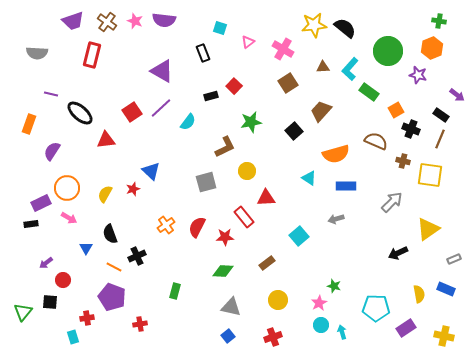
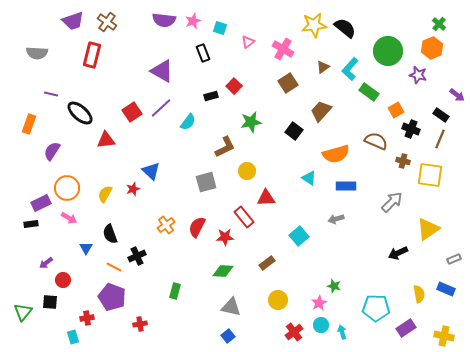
pink star at (135, 21): moved 58 px right; rotated 28 degrees clockwise
green cross at (439, 21): moved 3 px down; rotated 32 degrees clockwise
brown triangle at (323, 67): rotated 32 degrees counterclockwise
black square at (294, 131): rotated 12 degrees counterclockwise
red cross at (273, 337): moved 21 px right, 5 px up; rotated 18 degrees counterclockwise
